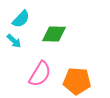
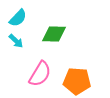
cyan semicircle: moved 3 px left, 1 px up
cyan arrow: moved 2 px right
